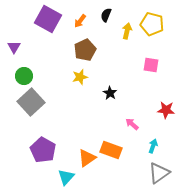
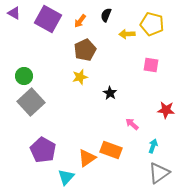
yellow arrow: moved 3 px down; rotated 105 degrees counterclockwise
purple triangle: moved 34 px up; rotated 32 degrees counterclockwise
